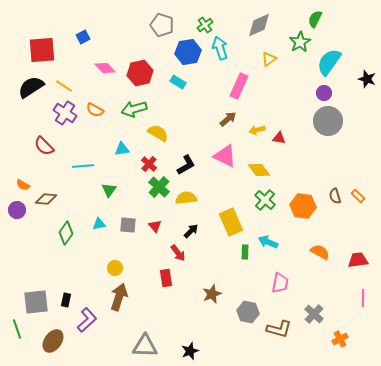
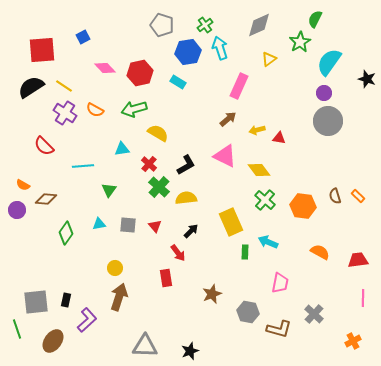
orange cross at (340, 339): moved 13 px right, 2 px down
